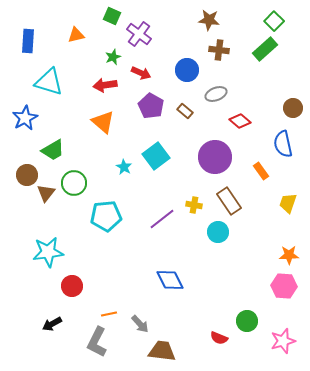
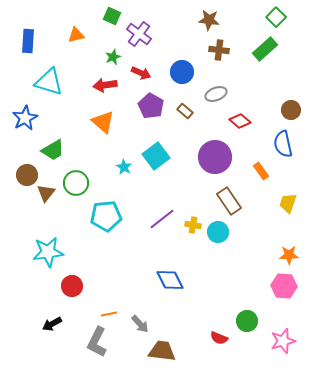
green square at (274, 21): moved 2 px right, 4 px up
blue circle at (187, 70): moved 5 px left, 2 px down
brown circle at (293, 108): moved 2 px left, 2 px down
green circle at (74, 183): moved 2 px right
yellow cross at (194, 205): moved 1 px left, 20 px down
